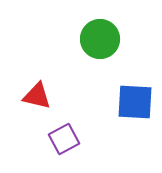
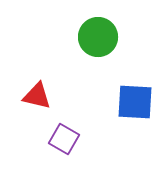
green circle: moved 2 px left, 2 px up
purple square: rotated 32 degrees counterclockwise
